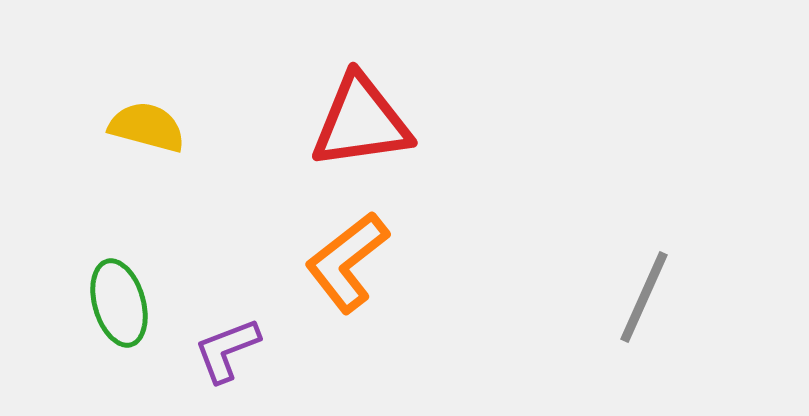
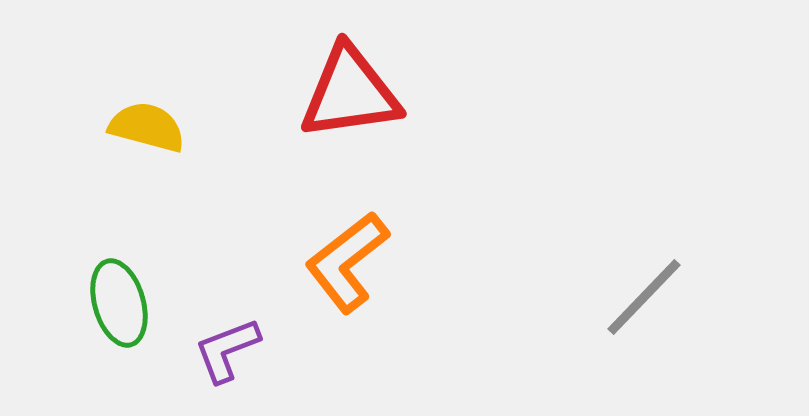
red triangle: moved 11 px left, 29 px up
gray line: rotated 20 degrees clockwise
